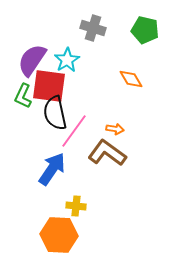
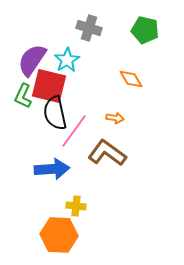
gray cross: moved 4 px left
red square: rotated 6 degrees clockwise
orange arrow: moved 11 px up
blue arrow: rotated 52 degrees clockwise
